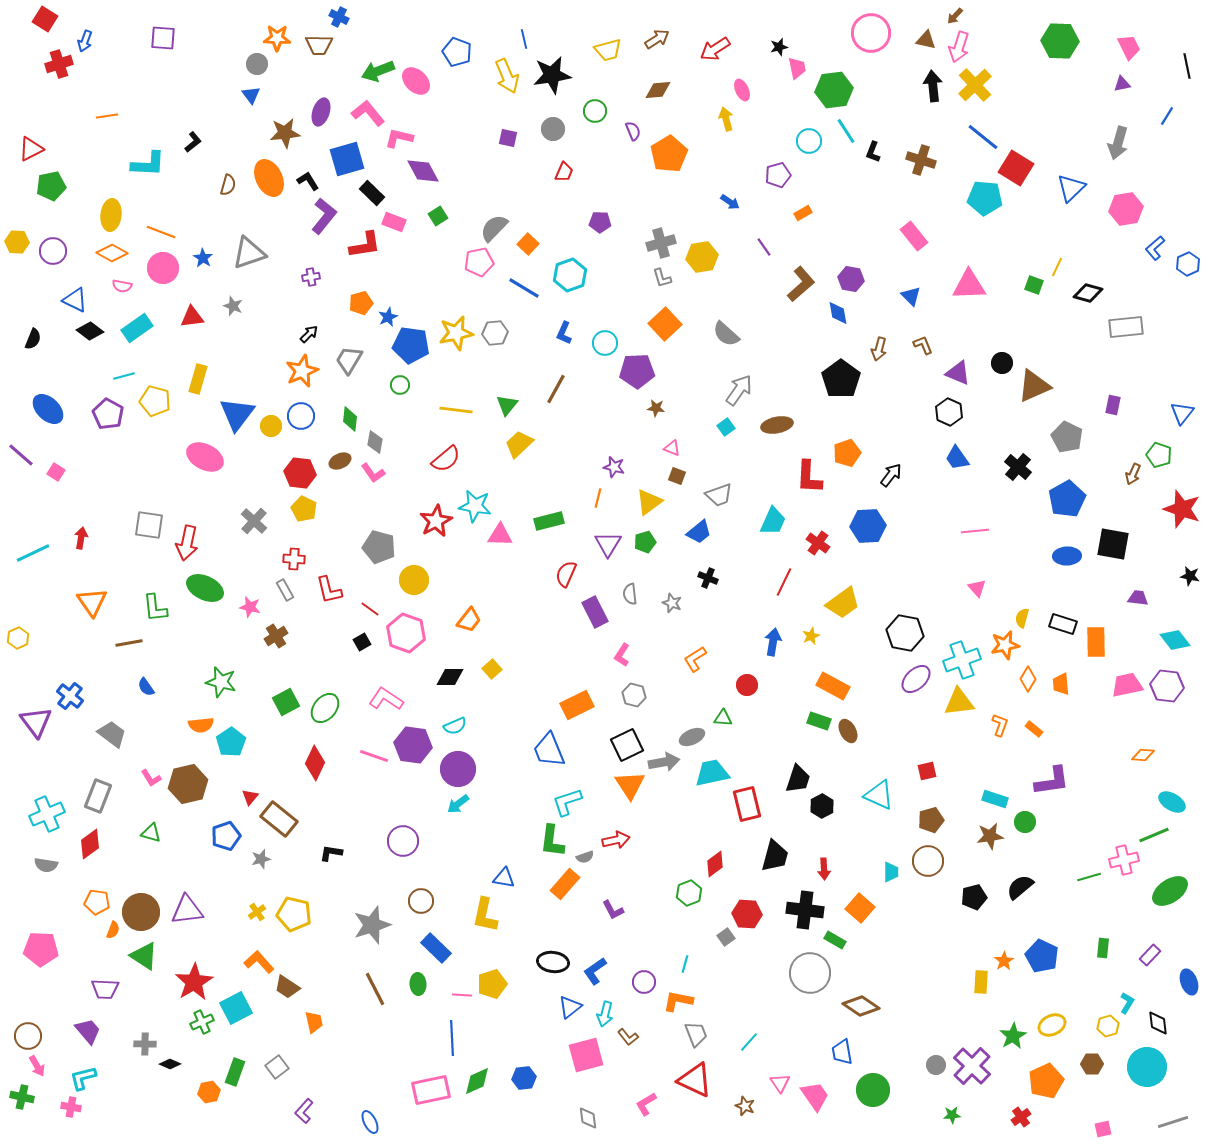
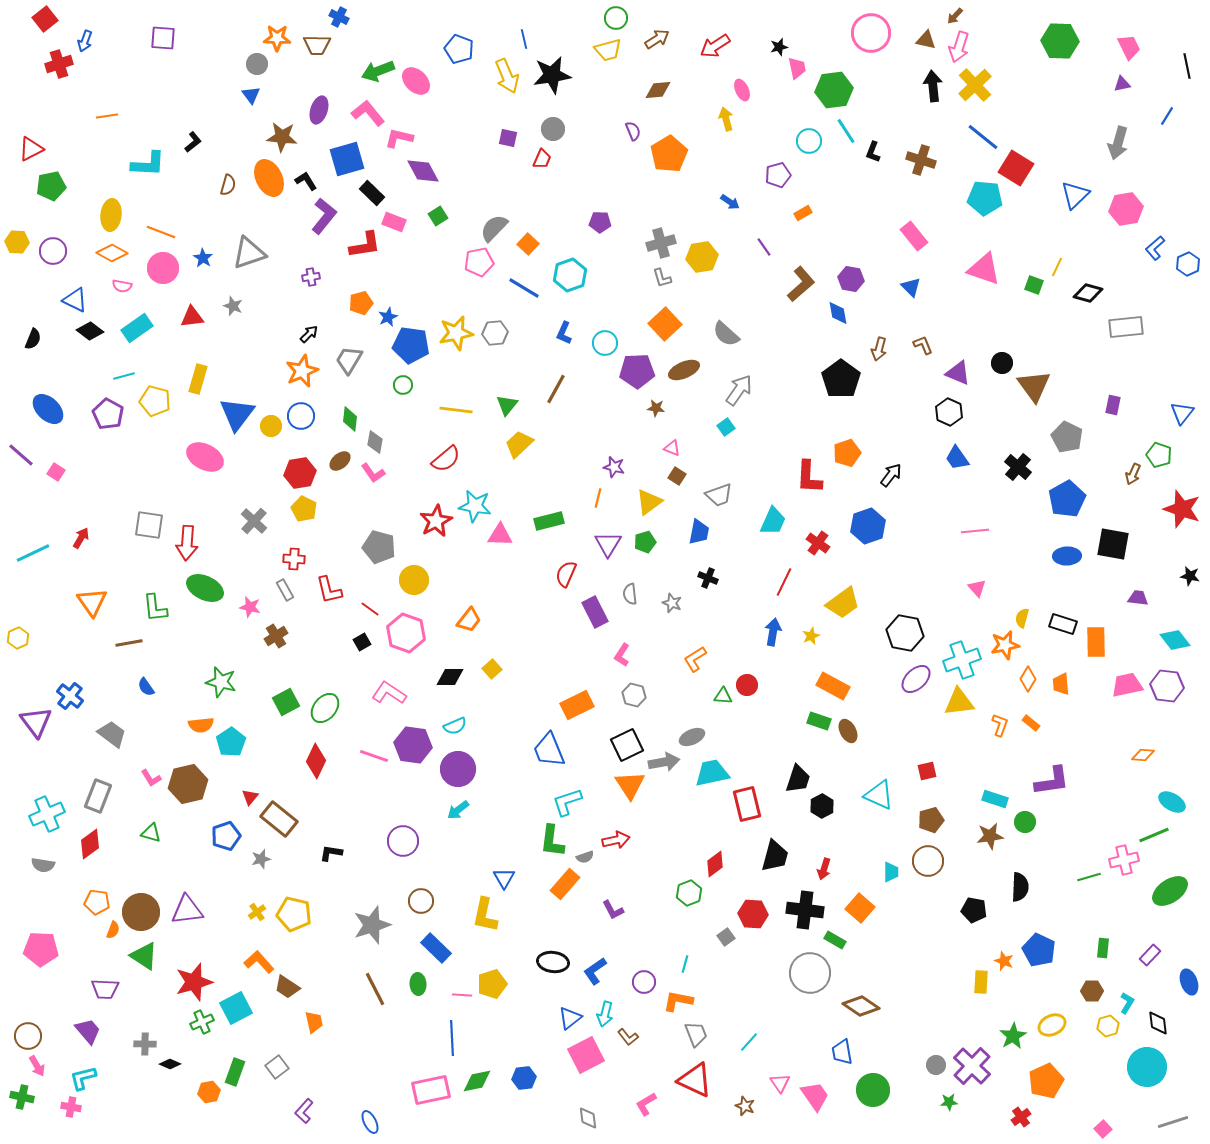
red square at (45, 19): rotated 20 degrees clockwise
brown trapezoid at (319, 45): moved 2 px left
red arrow at (715, 49): moved 3 px up
blue pentagon at (457, 52): moved 2 px right, 3 px up
green circle at (595, 111): moved 21 px right, 93 px up
purple ellipse at (321, 112): moved 2 px left, 2 px up
brown star at (285, 133): moved 3 px left, 4 px down; rotated 12 degrees clockwise
red trapezoid at (564, 172): moved 22 px left, 13 px up
black L-shape at (308, 181): moved 2 px left
blue triangle at (1071, 188): moved 4 px right, 7 px down
pink triangle at (969, 285): moved 15 px right, 16 px up; rotated 21 degrees clockwise
blue triangle at (911, 296): moved 9 px up
green circle at (400, 385): moved 3 px right
brown triangle at (1034, 386): rotated 42 degrees counterclockwise
brown ellipse at (777, 425): moved 93 px left, 55 px up; rotated 12 degrees counterclockwise
brown ellipse at (340, 461): rotated 15 degrees counterclockwise
red hexagon at (300, 473): rotated 16 degrees counterclockwise
brown square at (677, 476): rotated 12 degrees clockwise
blue hexagon at (868, 526): rotated 16 degrees counterclockwise
blue trapezoid at (699, 532): rotated 40 degrees counterclockwise
red arrow at (81, 538): rotated 20 degrees clockwise
red arrow at (187, 543): rotated 8 degrees counterclockwise
blue arrow at (773, 642): moved 10 px up
pink L-shape at (386, 699): moved 3 px right, 6 px up
green triangle at (723, 718): moved 22 px up
orange rectangle at (1034, 729): moved 3 px left, 6 px up
red diamond at (315, 763): moved 1 px right, 2 px up
cyan arrow at (458, 804): moved 6 px down
gray semicircle at (46, 865): moved 3 px left
red arrow at (824, 869): rotated 20 degrees clockwise
blue triangle at (504, 878): rotated 50 degrees clockwise
black semicircle at (1020, 887): rotated 132 degrees clockwise
black pentagon at (974, 897): moved 13 px down; rotated 25 degrees clockwise
red hexagon at (747, 914): moved 6 px right
blue pentagon at (1042, 956): moved 3 px left, 6 px up
orange star at (1004, 961): rotated 18 degrees counterclockwise
red star at (194, 982): rotated 15 degrees clockwise
blue triangle at (570, 1007): moved 11 px down
pink square at (586, 1055): rotated 12 degrees counterclockwise
brown hexagon at (1092, 1064): moved 73 px up
green diamond at (477, 1081): rotated 12 degrees clockwise
green star at (952, 1115): moved 3 px left, 13 px up
pink square at (1103, 1129): rotated 30 degrees counterclockwise
